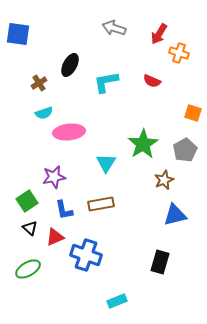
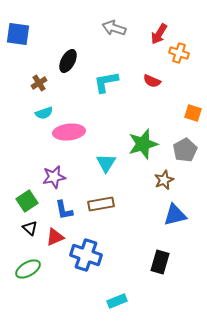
black ellipse: moved 2 px left, 4 px up
green star: rotated 16 degrees clockwise
